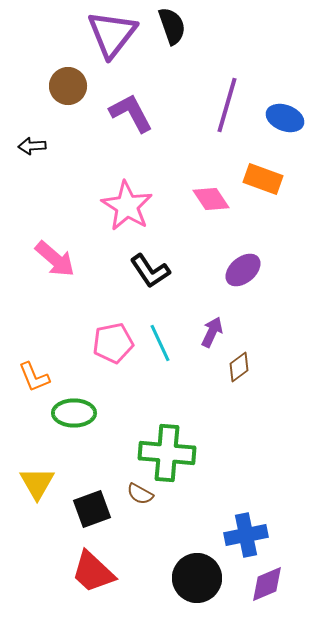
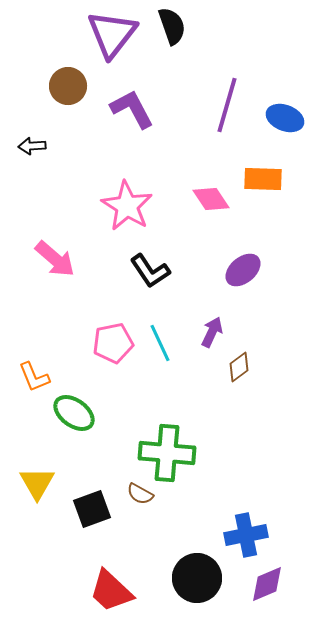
purple L-shape: moved 1 px right, 4 px up
orange rectangle: rotated 18 degrees counterclockwise
green ellipse: rotated 36 degrees clockwise
red trapezoid: moved 18 px right, 19 px down
